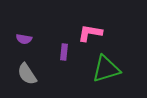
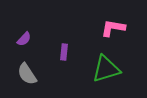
pink L-shape: moved 23 px right, 5 px up
purple semicircle: rotated 56 degrees counterclockwise
